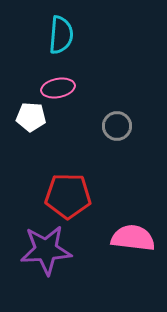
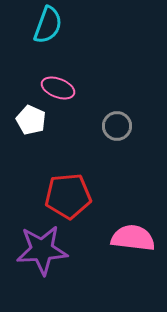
cyan semicircle: moved 13 px left, 10 px up; rotated 15 degrees clockwise
pink ellipse: rotated 32 degrees clockwise
white pentagon: moved 3 px down; rotated 20 degrees clockwise
red pentagon: rotated 6 degrees counterclockwise
purple star: moved 4 px left
